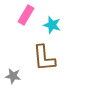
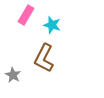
brown L-shape: rotated 32 degrees clockwise
gray star: moved 1 px up; rotated 21 degrees clockwise
